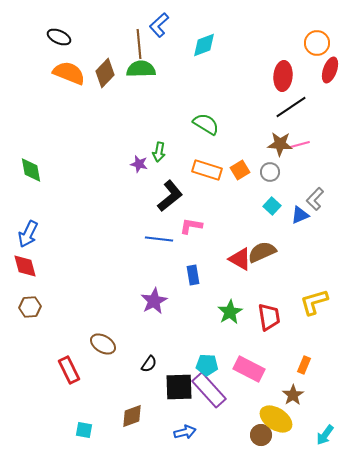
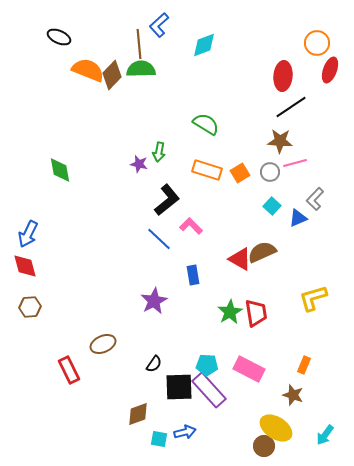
orange semicircle at (69, 73): moved 19 px right, 3 px up
brown diamond at (105, 73): moved 7 px right, 2 px down
brown star at (280, 144): moved 3 px up
pink line at (298, 145): moved 3 px left, 18 px down
green diamond at (31, 170): moved 29 px right
orange square at (240, 170): moved 3 px down
black L-shape at (170, 196): moved 3 px left, 4 px down
blue triangle at (300, 215): moved 2 px left, 3 px down
pink L-shape at (191, 226): rotated 35 degrees clockwise
blue line at (159, 239): rotated 36 degrees clockwise
yellow L-shape at (314, 302): moved 1 px left, 4 px up
red trapezoid at (269, 317): moved 13 px left, 4 px up
brown ellipse at (103, 344): rotated 55 degrees counterclockwise
black semicircle at (149, 364): moved 5 px right
brown star at (293, 395): rotated 20 degrees counterclockwise
brown diamond at (132, 416): moved 6 px right, 2 px up
yellow ellipse at (276, 419): moved 9 px down
cyan square at (84, 430): moved 75 px right, 9 px down
brown circle at (261, 435): moved 3 px right, 11 px down
